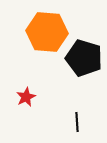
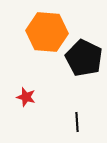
black pentagon: rotated 9 degrees clockwise
red star: rotated 30 degrees counterclockwise
